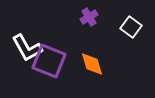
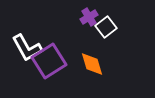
white square: moved 25 px left; rotated 15 degrees clockwise
purple square: rotated 36 degrees clockwise
